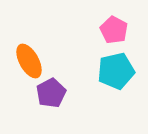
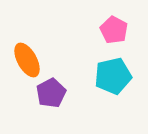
orange ellipse: moved 2 px left, 1 px up
cyan pentagon: moved 3 px left, 5 px down
